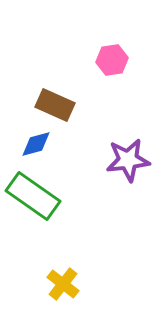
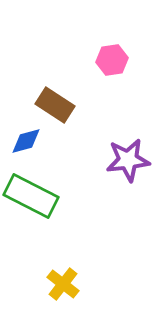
brown rectangle: rotated 9 degrees clockwise
blue diamond: moved 10 px left, 3 px up
green rectangle: moved 2 px left; rotated 8 degrees counterclockwise
